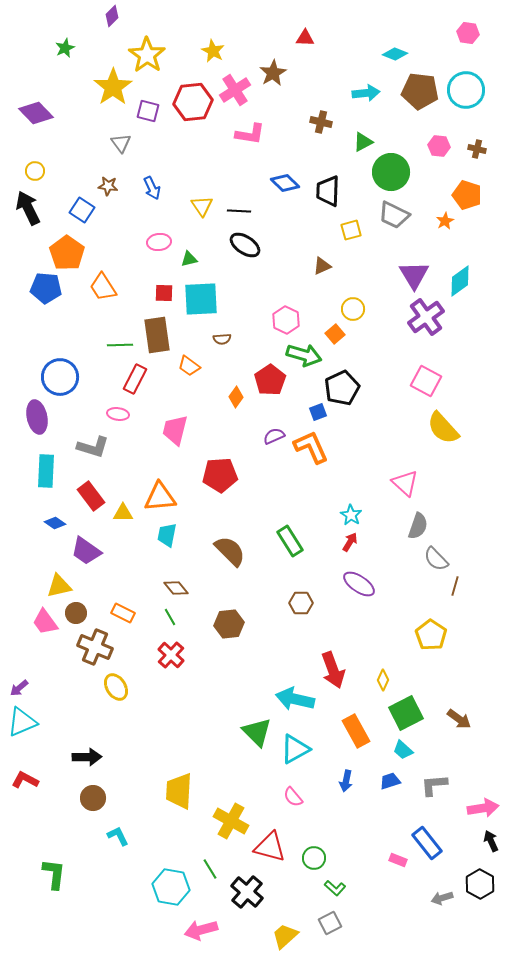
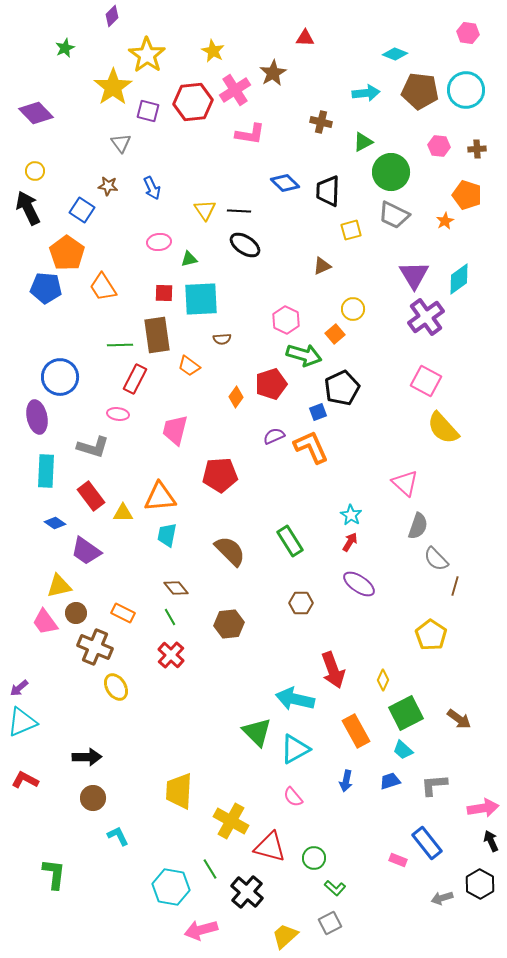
brown cross at (477, 149): rotated 18 degrees counterclockwise
yellow triangle at (202, 206): moved 3 px right, 4 px down
cyan diamond at (460, 281): moved 1 px left, 2 px up
red pentagon at (270, 380): moved 1 px right, 4 px down; rotated 16 degrees clockwise
